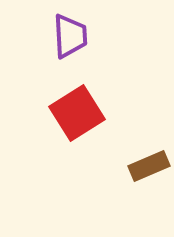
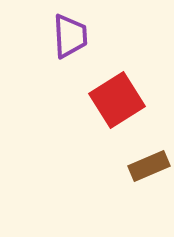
red square: moved 40 px right, 13 px up
